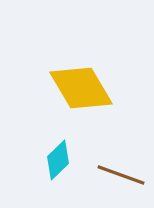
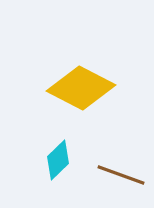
yellow diamond: rotated 32 degrees counterclockwise
